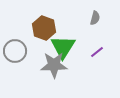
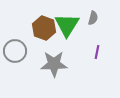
gray semicircle: moved 2 px left
green triangle: moved 4 px right, 22 px up
purple line: rotated 40 degrees counterclockwise
gray star: moved 1 px up
